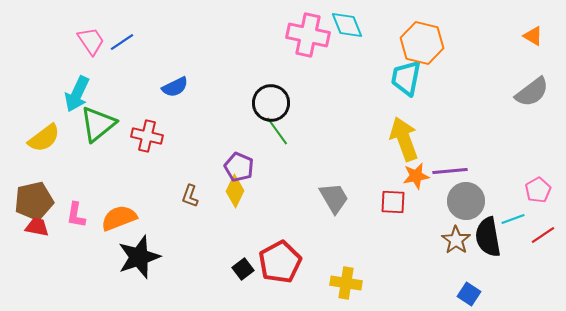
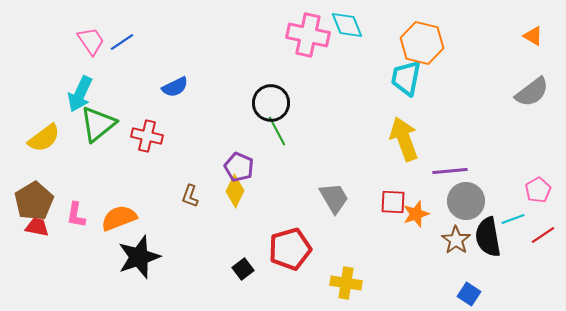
cyan arrow: moved 3 px right
green line: rotated 8 degrees clockwise
orange star: moved 38 px down; rotated 8 degrees counterclockwise
brown pentagon: rotated 18 degrees counterclockwise
red pentagon: moved 10 px right, 13 px up; rotated 12 degrees clockwise
